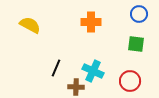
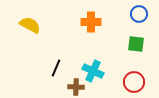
red circle: moved 4 px right, 1 px down
